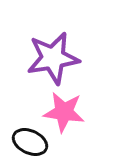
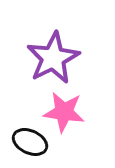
purple star: rotated 18 degrees counterclockwise
